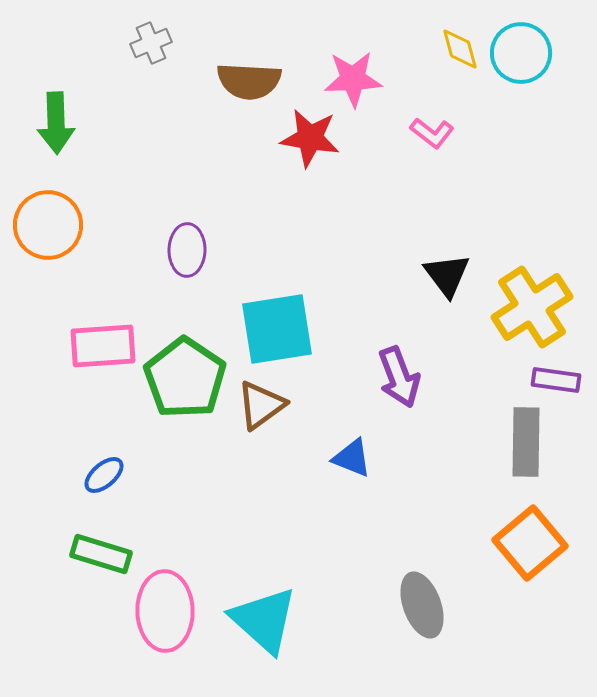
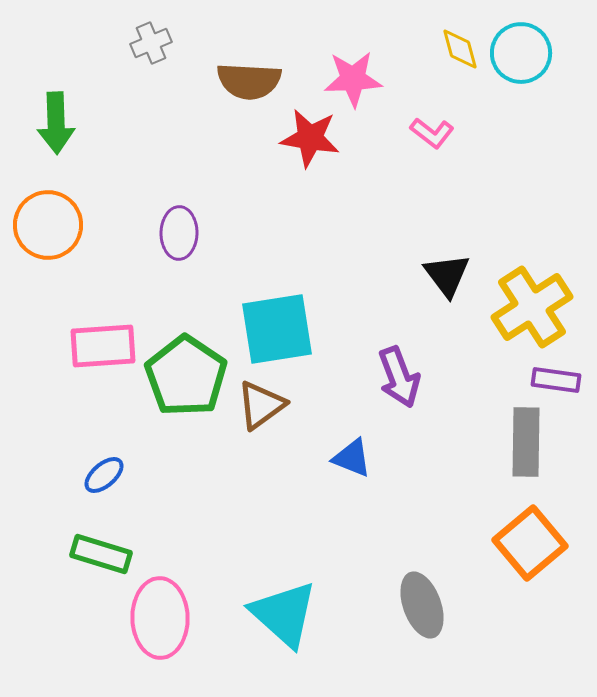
purple ellipse: moved 8 px left, 17 px up
green pentagon: moved 1 px right, 2 px up
pink ellipse: moved 5 px left, 7 px down
cyan triangle: moved 20 px right, 6 px up
